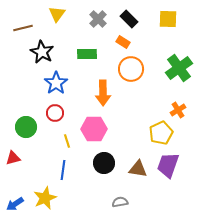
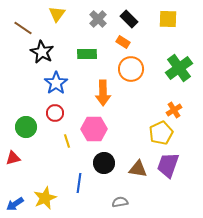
brown line: rotated 48 degrees clockwise
orange cross: moved 4 px left
blue line: moved 16 px right, 13 px down
